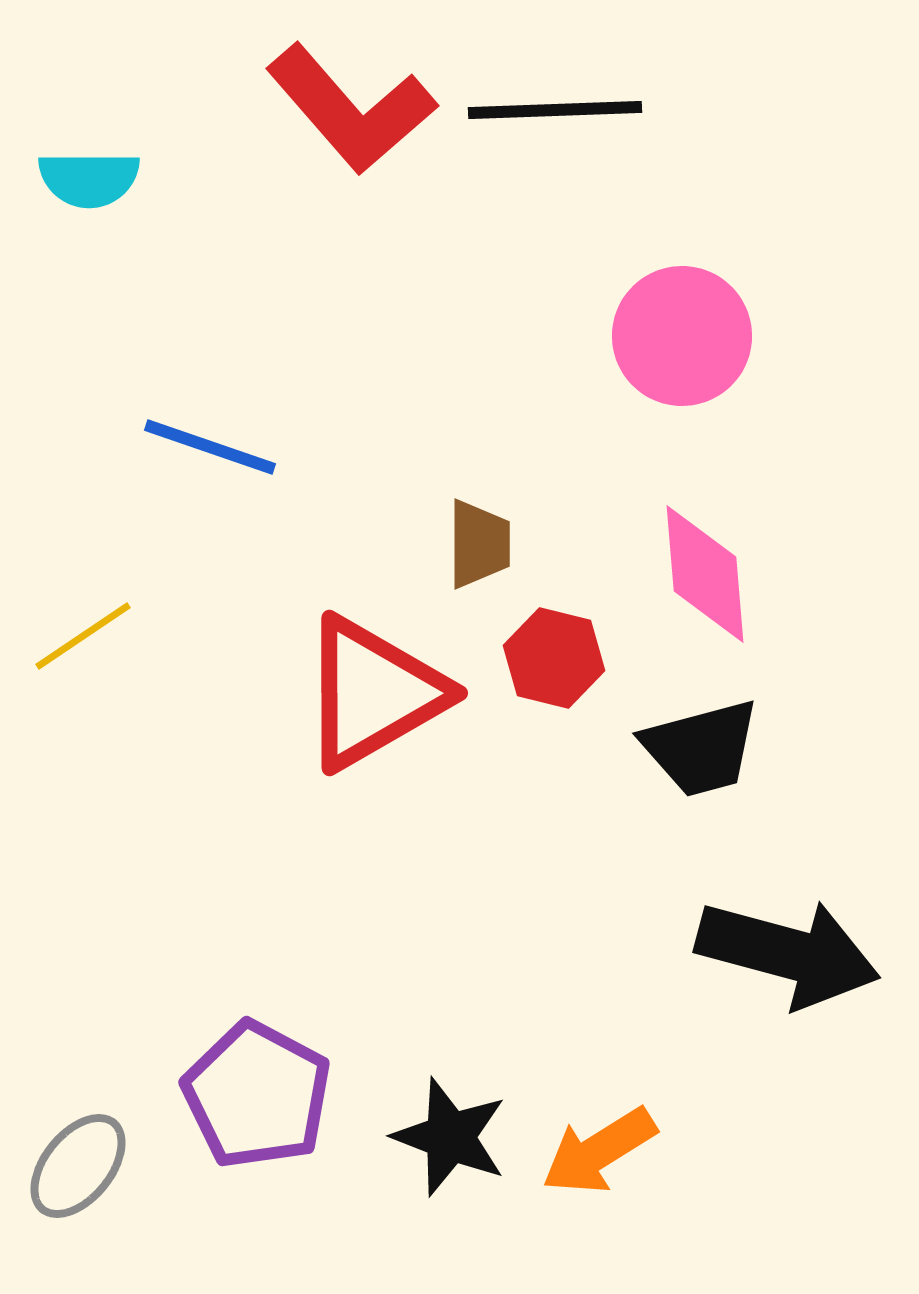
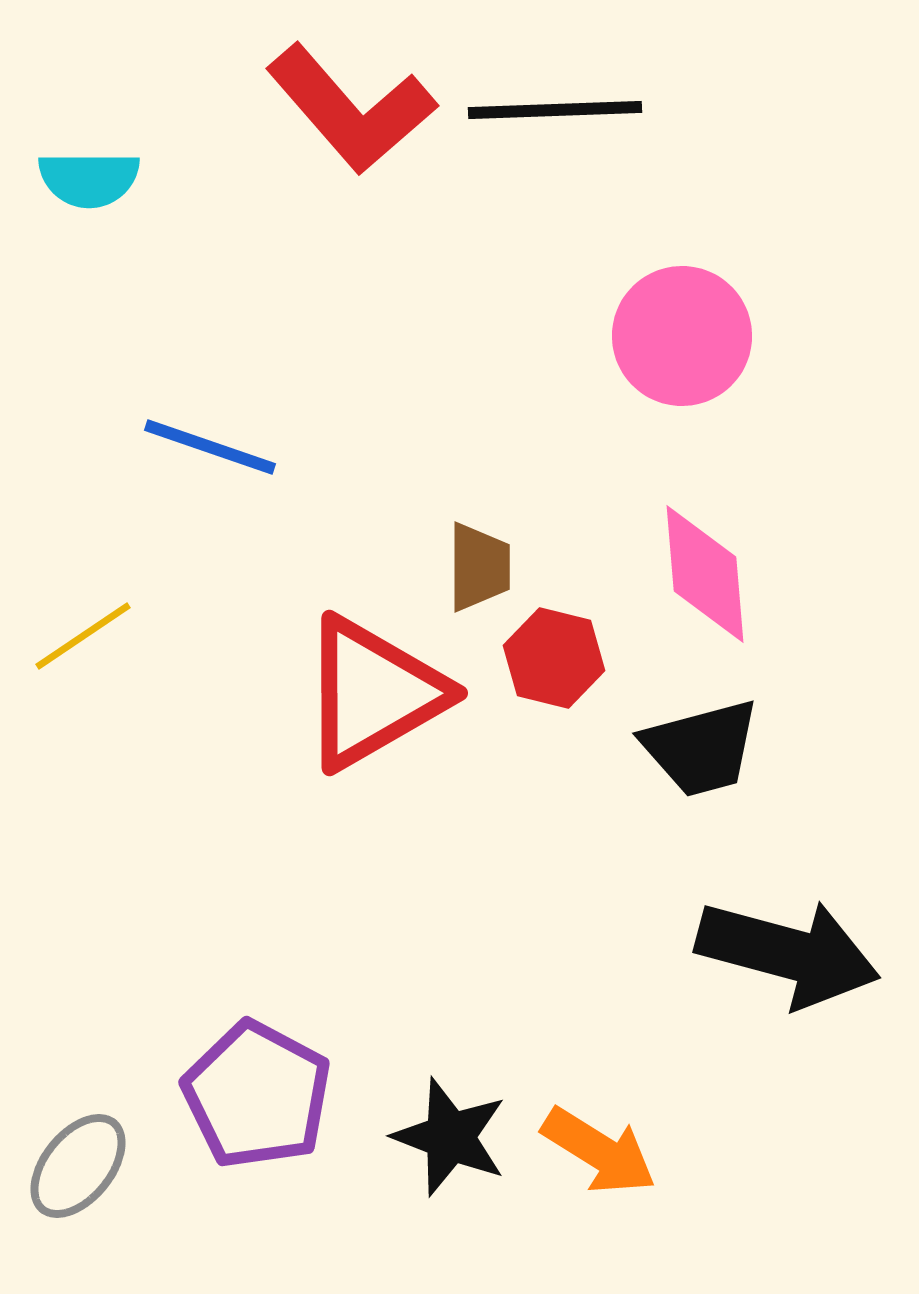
brown trapezoid: moved 23 px down
orange arrow: rotated 116 degrees counterclockwise
